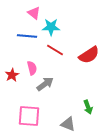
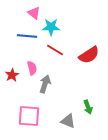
gray arrow: rotated 36 degrees counterclockwise
gray triangle: moved 3 px up
